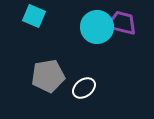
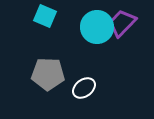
cyan square: moved 11 px right
purple trapezoid: rotated 60 degrees counterclockwise
gray pentagon: moved 2 px up; rotated 12 degrees clockwise
